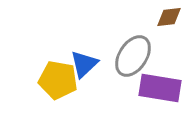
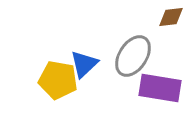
brown diamond: moved 2 px right
